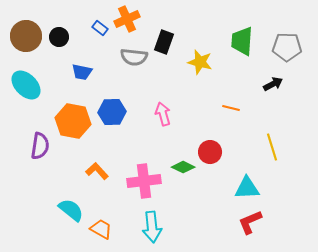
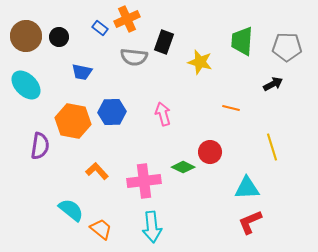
orange trapezoid: rotated 10 degrees clockwise
